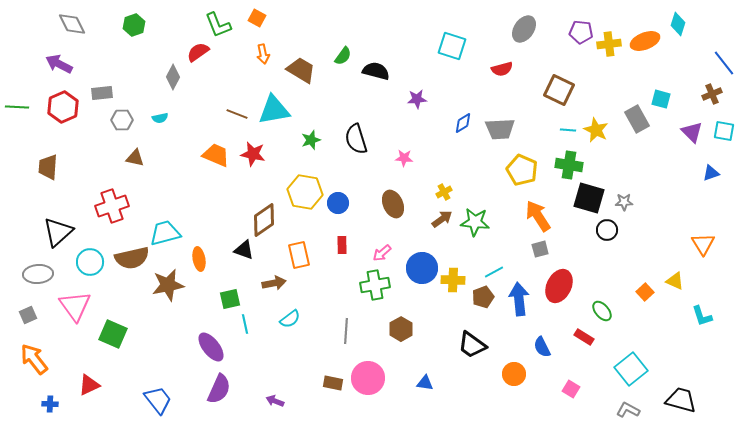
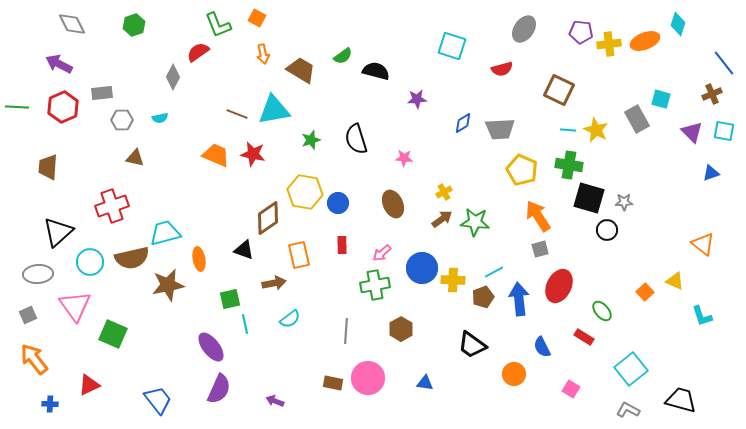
green semicircle at (343, 56): rotated 18 degrees clockwise
brown diamond at (264, 220): moved 4 px right, 2 px up
orange triangle at (703, 244): rotated 20 degrees counterclockwise
